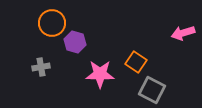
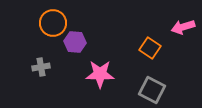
orange circle: moved 1 px right
pink arrow: moved 6 px up
purple hexagon: rotated 10 degrees counterclockwise
orange square: moved 14 px right, 14 px up
